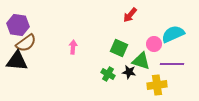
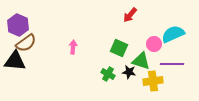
purple hexagon: rotated 15 degrees clockwise
black triangle: moved 2 px left
yellow cross: moved 4 px left, 4 px up
